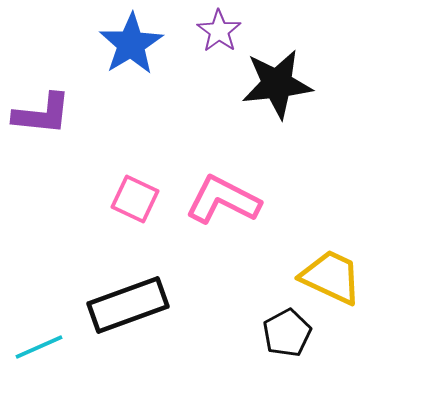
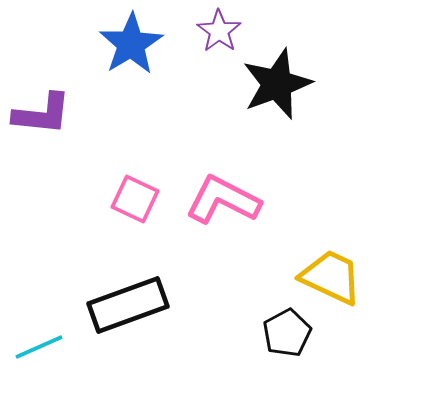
black star: rotated 14 degrees counterclockwise
